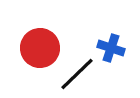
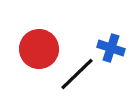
red circle: moved 1 px left, 1 px down
